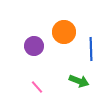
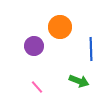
orange circle: moved 4 px left, 5 px up
